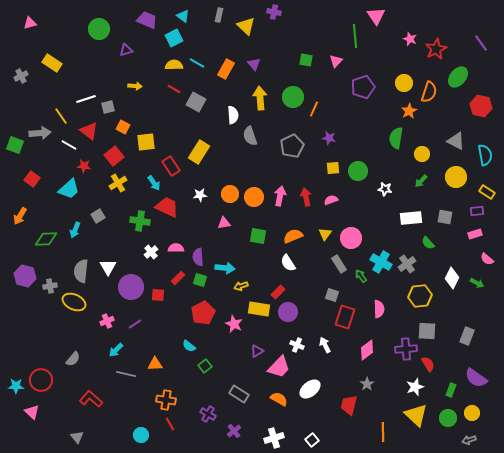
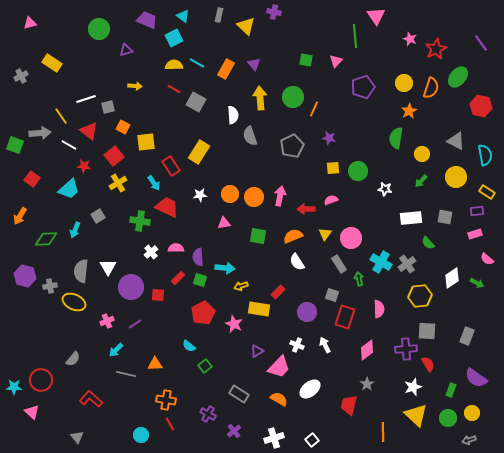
orange semicircle at (429, 92): moved 2 px right, 4 px up
red arrow at (306, 197): moved 12 px down; rotated 78 degrees counterclockwise
white semicircle at (288, 263): moved 9 px right, 1 px up
green arrow at (361, 276): moved 2 px left, 3 px down; rotated 24 degrees clockwise
white diamond at (452, 278): rotated 30 degrees clockwise
purple circle at (288, 312): moved 19 px right
cyan star at (16, 386): moved 2 px left, 1 px down
white star at (415, 387): moved 2 px left
